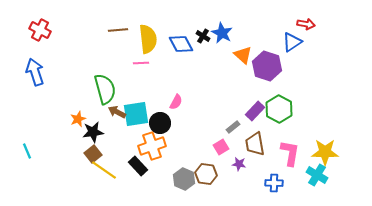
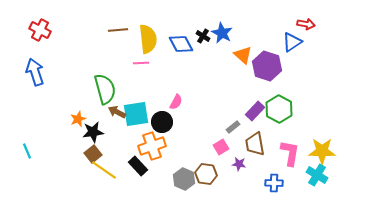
black circle: moved 2 px right, 1 px up
yellow star: moved 3 px left, 1 px up
